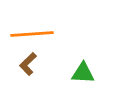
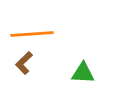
brown L-shape: moved 4 px left, 1 px up
